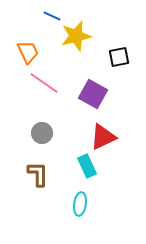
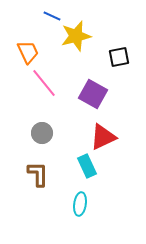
pink line: rotated 16 degrees clockwise
